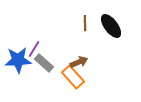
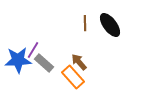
black ellipse: moved 1 px left, 1 px up
purple line: moved 1 px left, 1 px down
brown arrow: rotated 108 degrees counterclockwise
